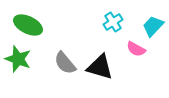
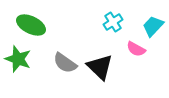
green ellipse: moved 3 px right
gray semicircle: rotated 15 degrees counterclockwise
black triangle: rotated 28 degrees clockwise
